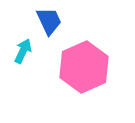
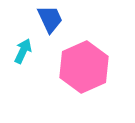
blue trapezoid: moved 1 px right, 2 px up
